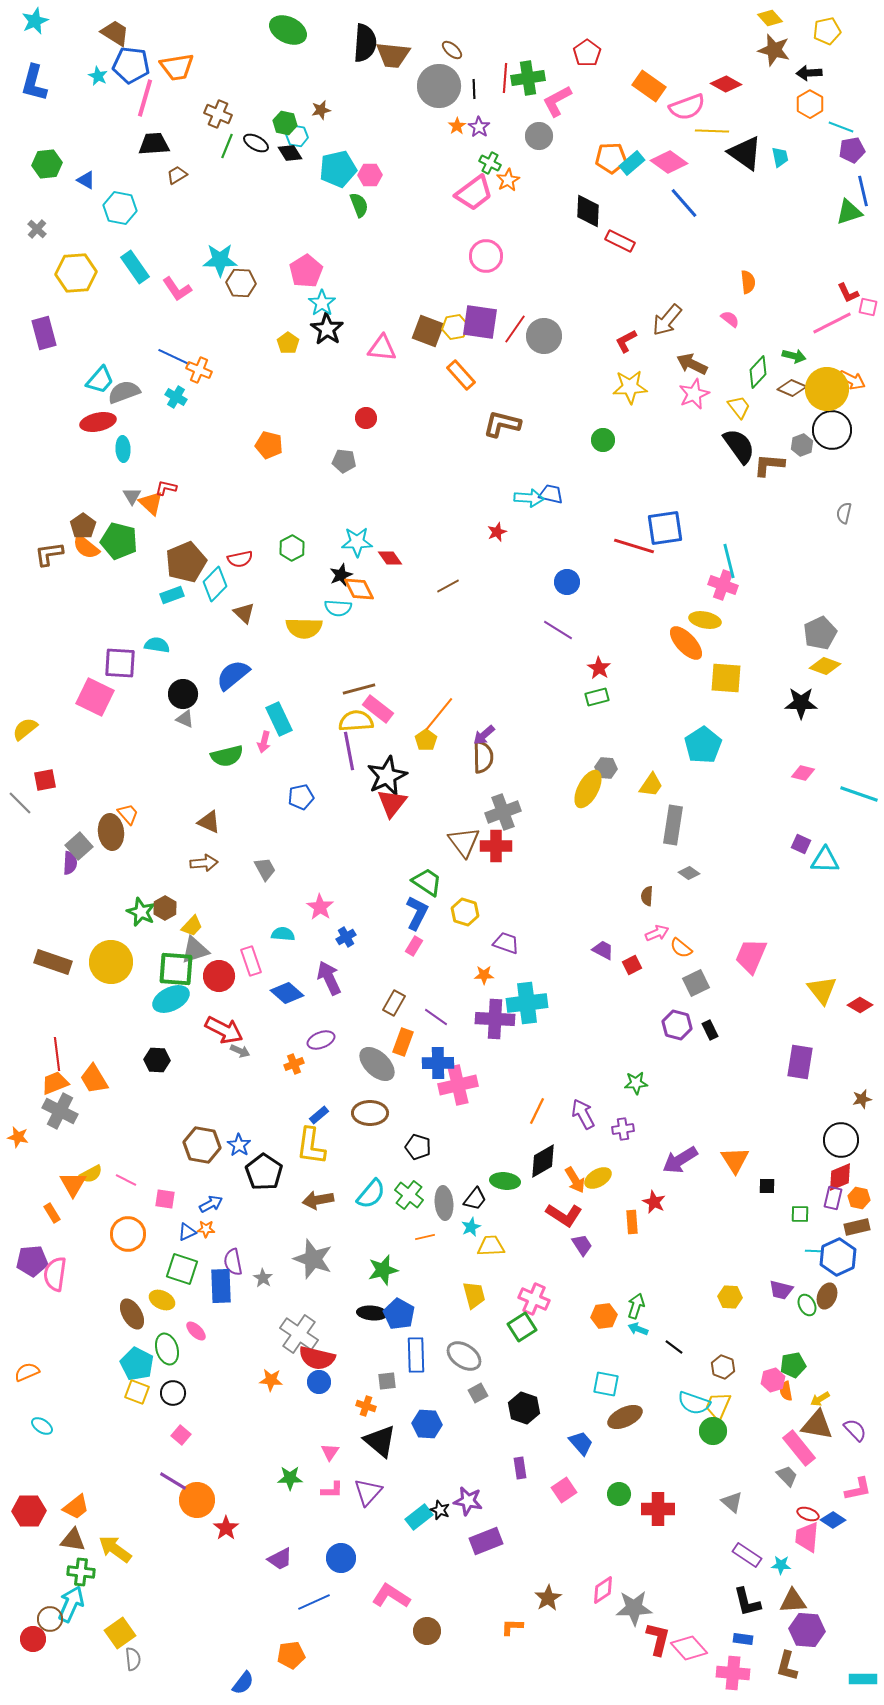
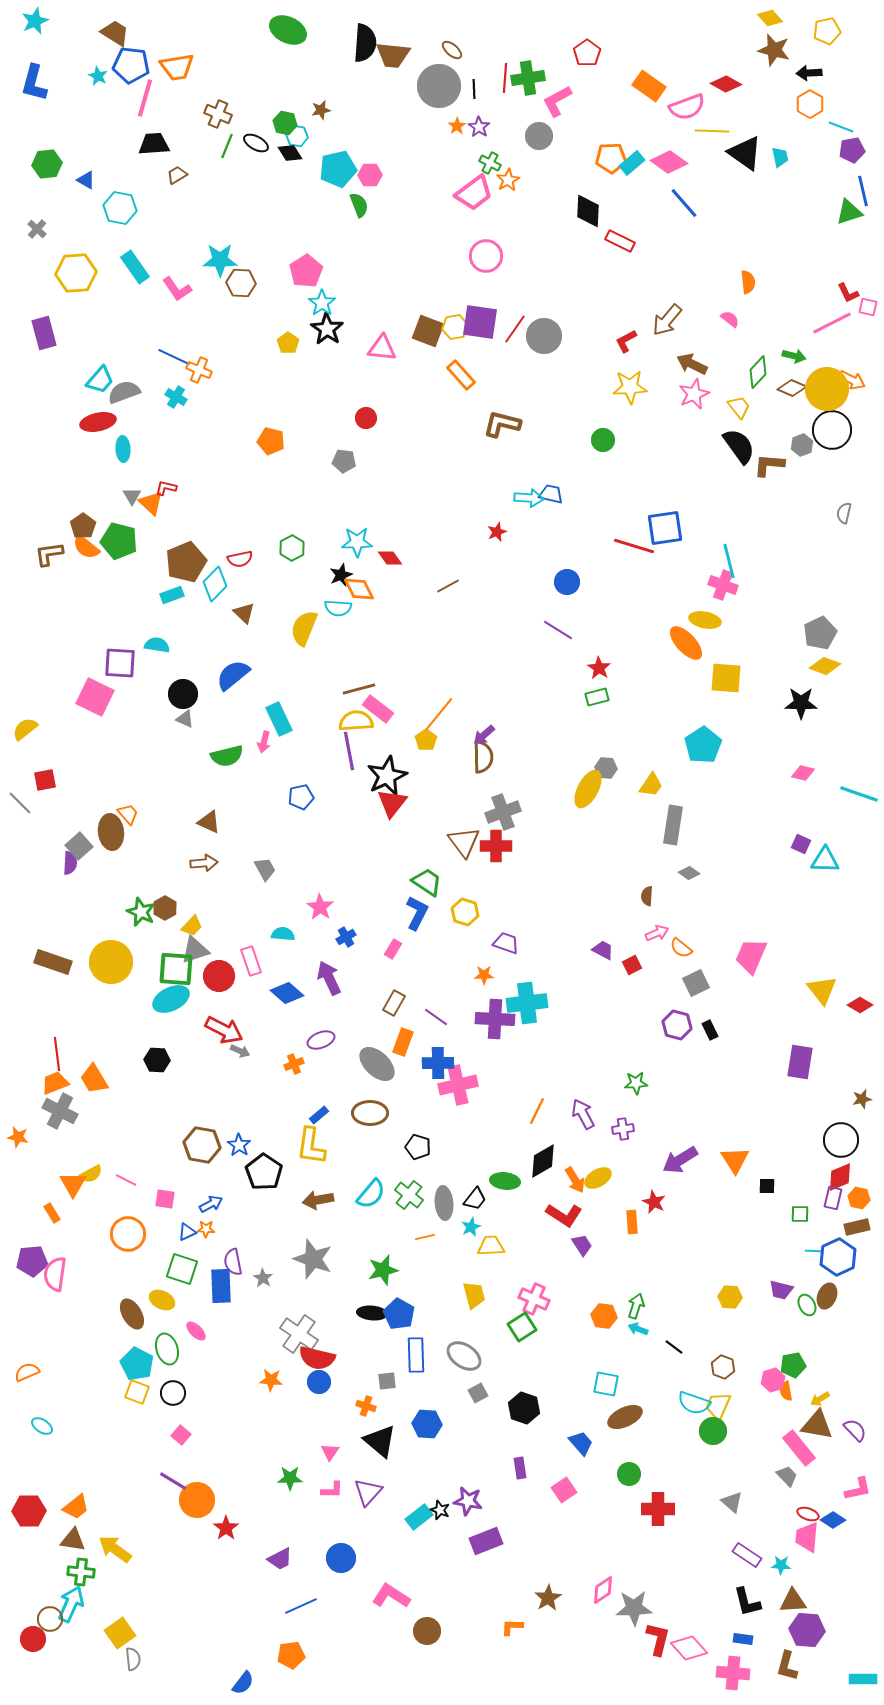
orange pentagon at (269, 445): moved 2 px right, 4 px up
yellow semicircle at (304, 628): rotated 111 degrees clockwise
pink rectangle at (414, 946): moved 21 px left, 3 px down
orange hexagon at (604, 1316): rotated 15 degrees clockwise
green circle at (619, 1494): moved 10 px right, 20 px up
blue line at (314, 1602): moved 13 px left, 4 px down
